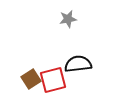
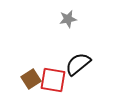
black semicircle: rotated 32 degrees counterclockwise
red square: rotated 24 degrees clockwise
